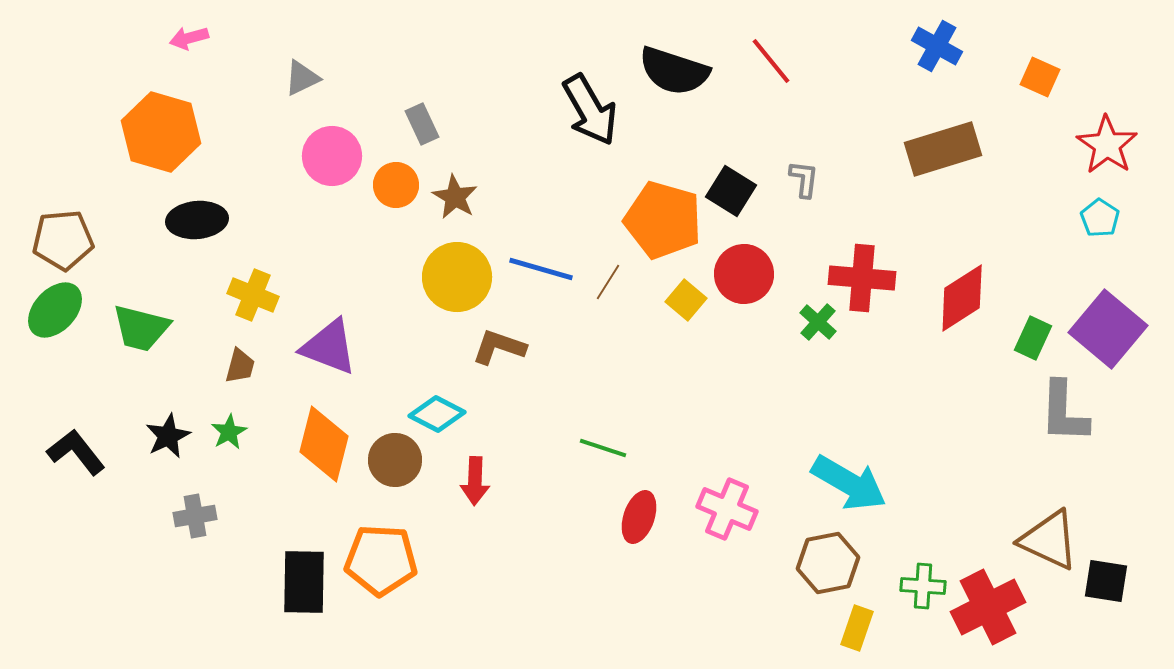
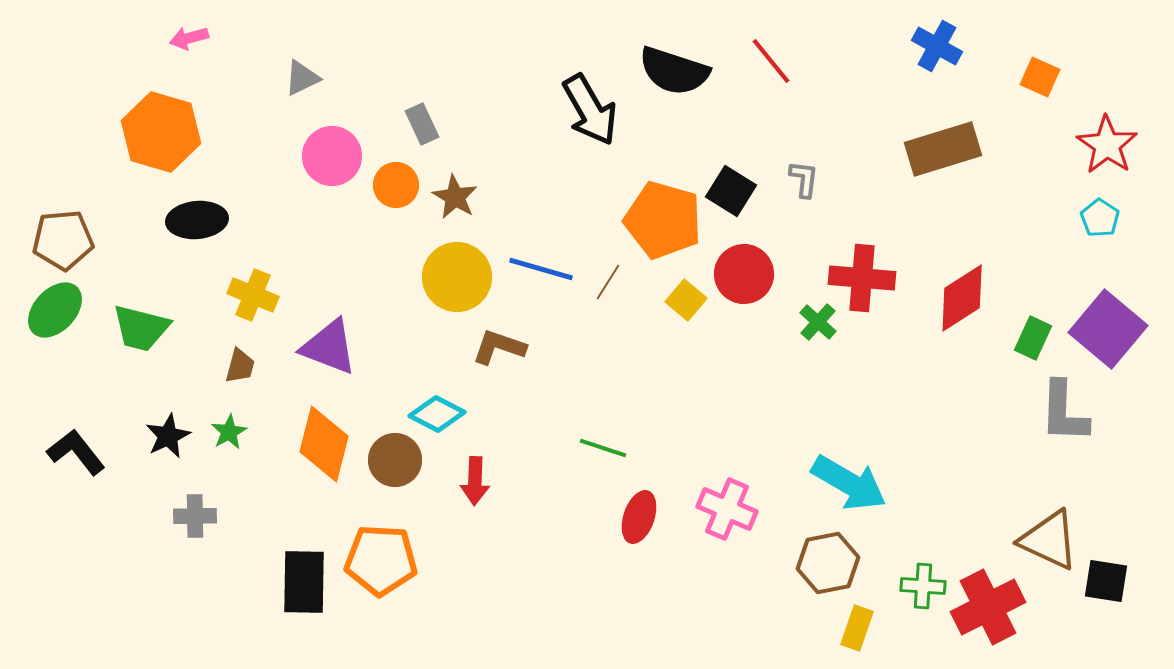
gray cross at (195, 516): rotated 9 degrees clockwise
